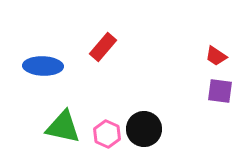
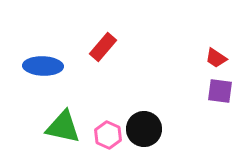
red trapezoid: moved 2 px down
pink hexagon: moved 1 px right, 1 px down
